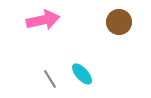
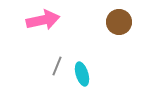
cyan ellipse: rotated 25 degrees clockwise
gray line: moved 7 px right, 13 px up; rotated 54 degrees clockwise
